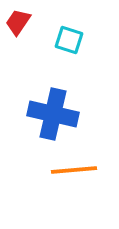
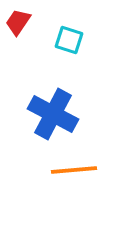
blue cross: rotated 15 degrees clockwise
